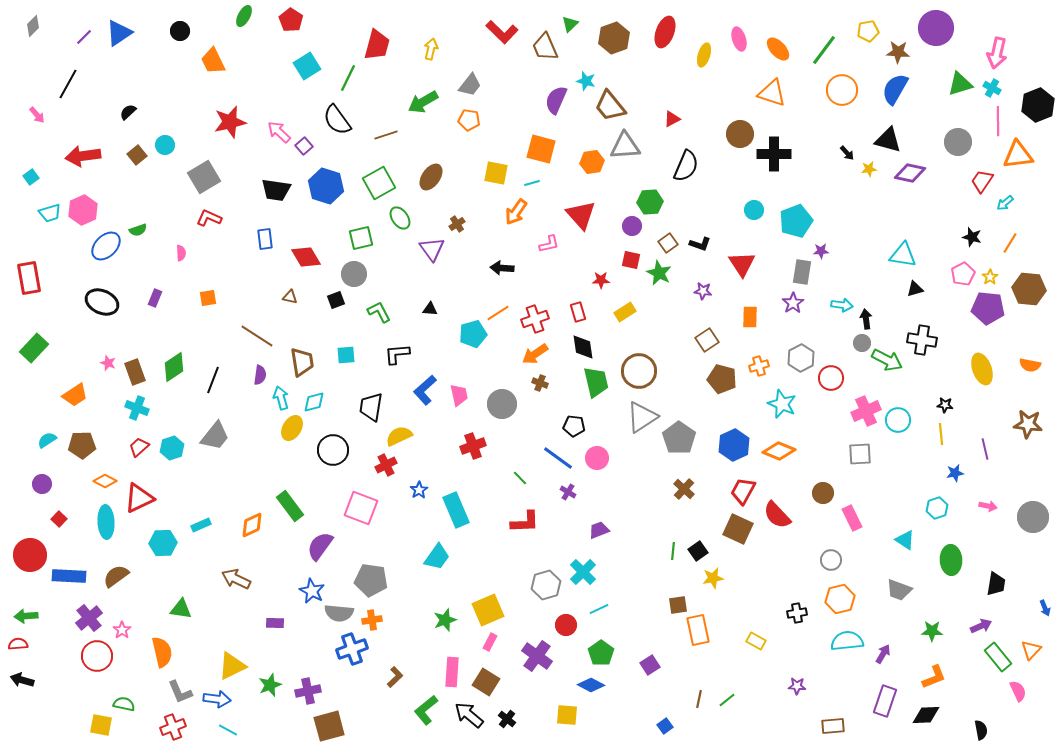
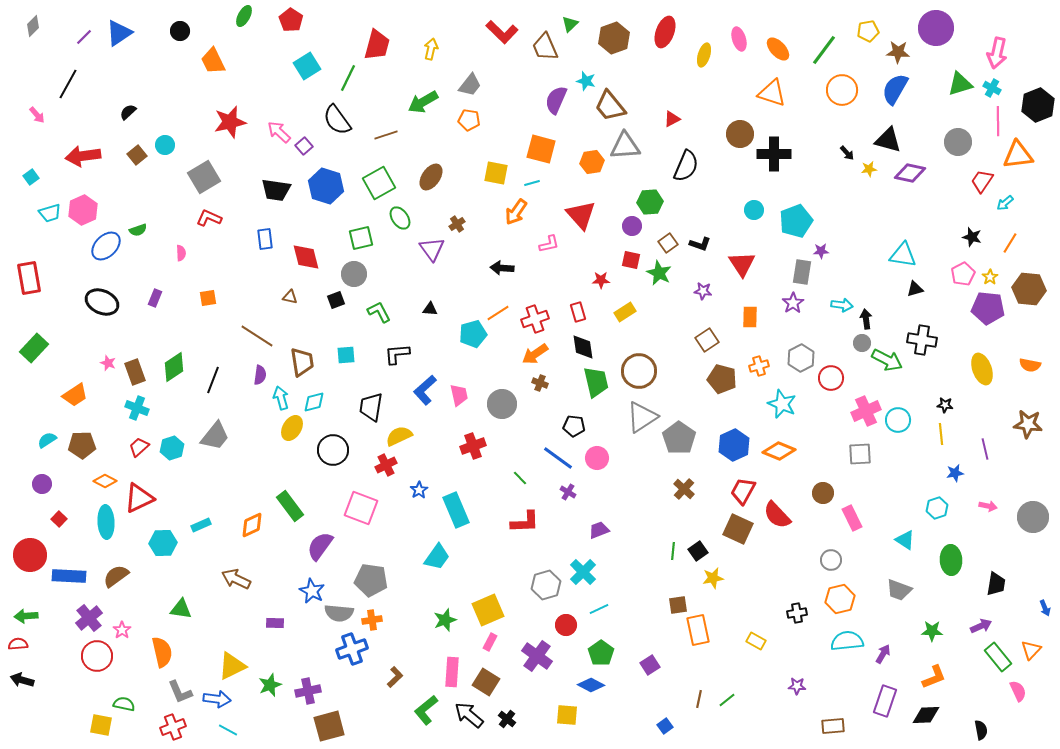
red diamond at (306, 257): rotated 16 degrees clockwise
